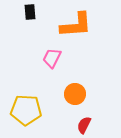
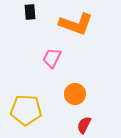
orange L-shape: moved 1 px up; rotated 24 degrees clockwise
